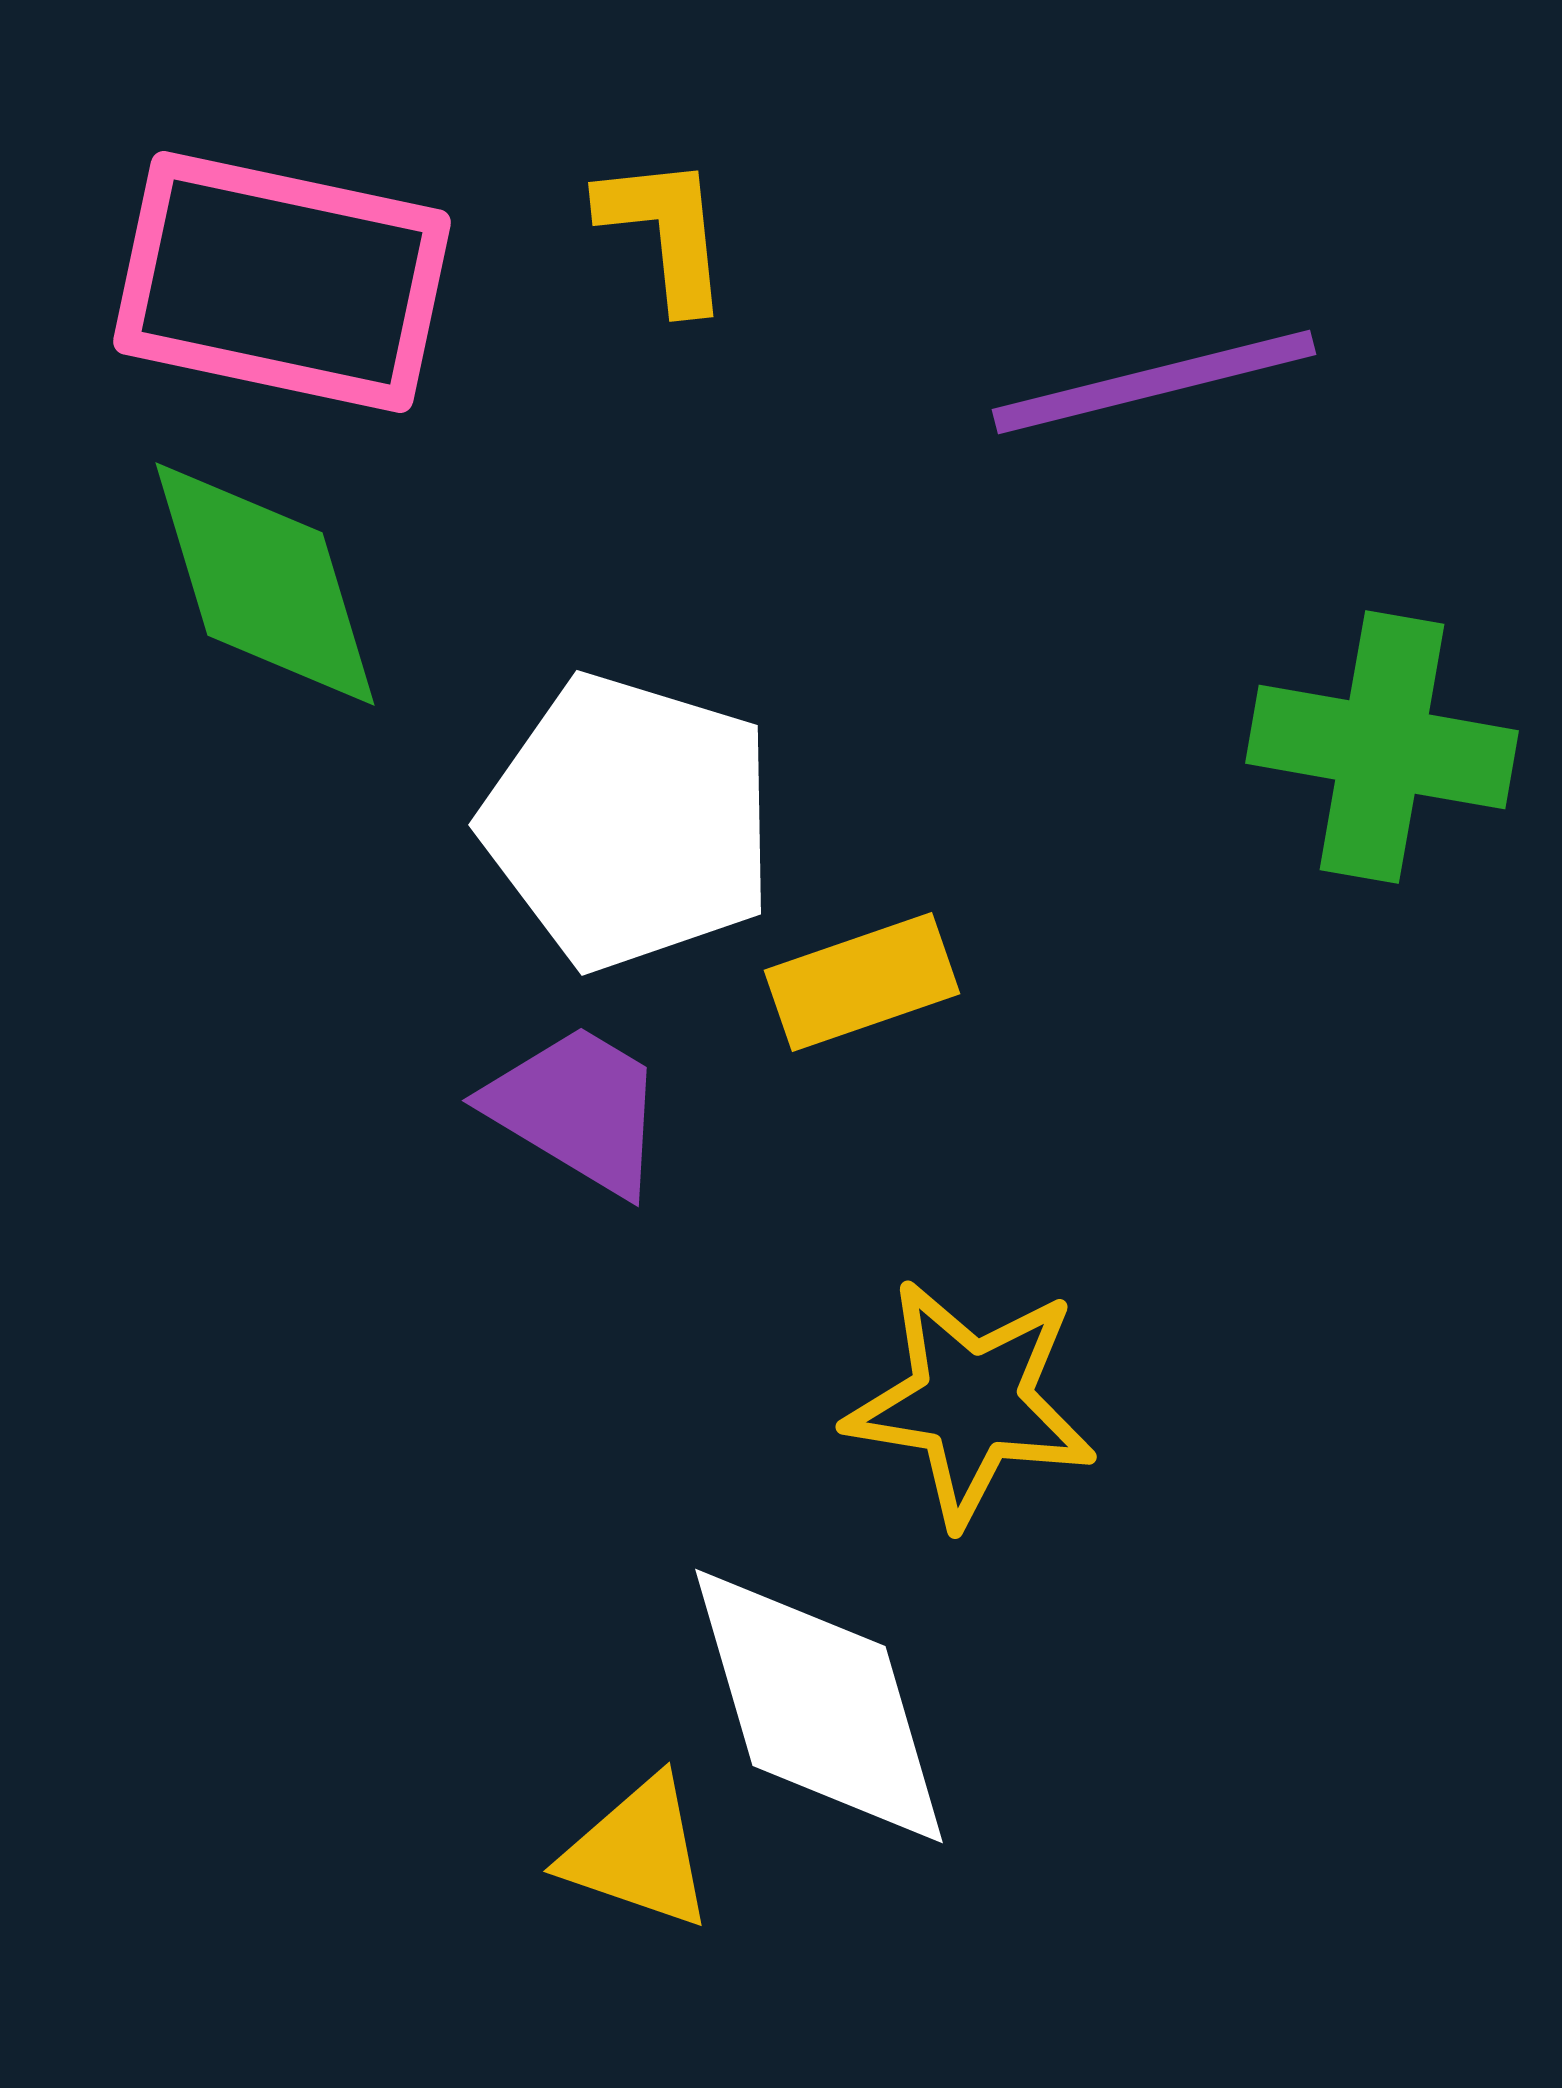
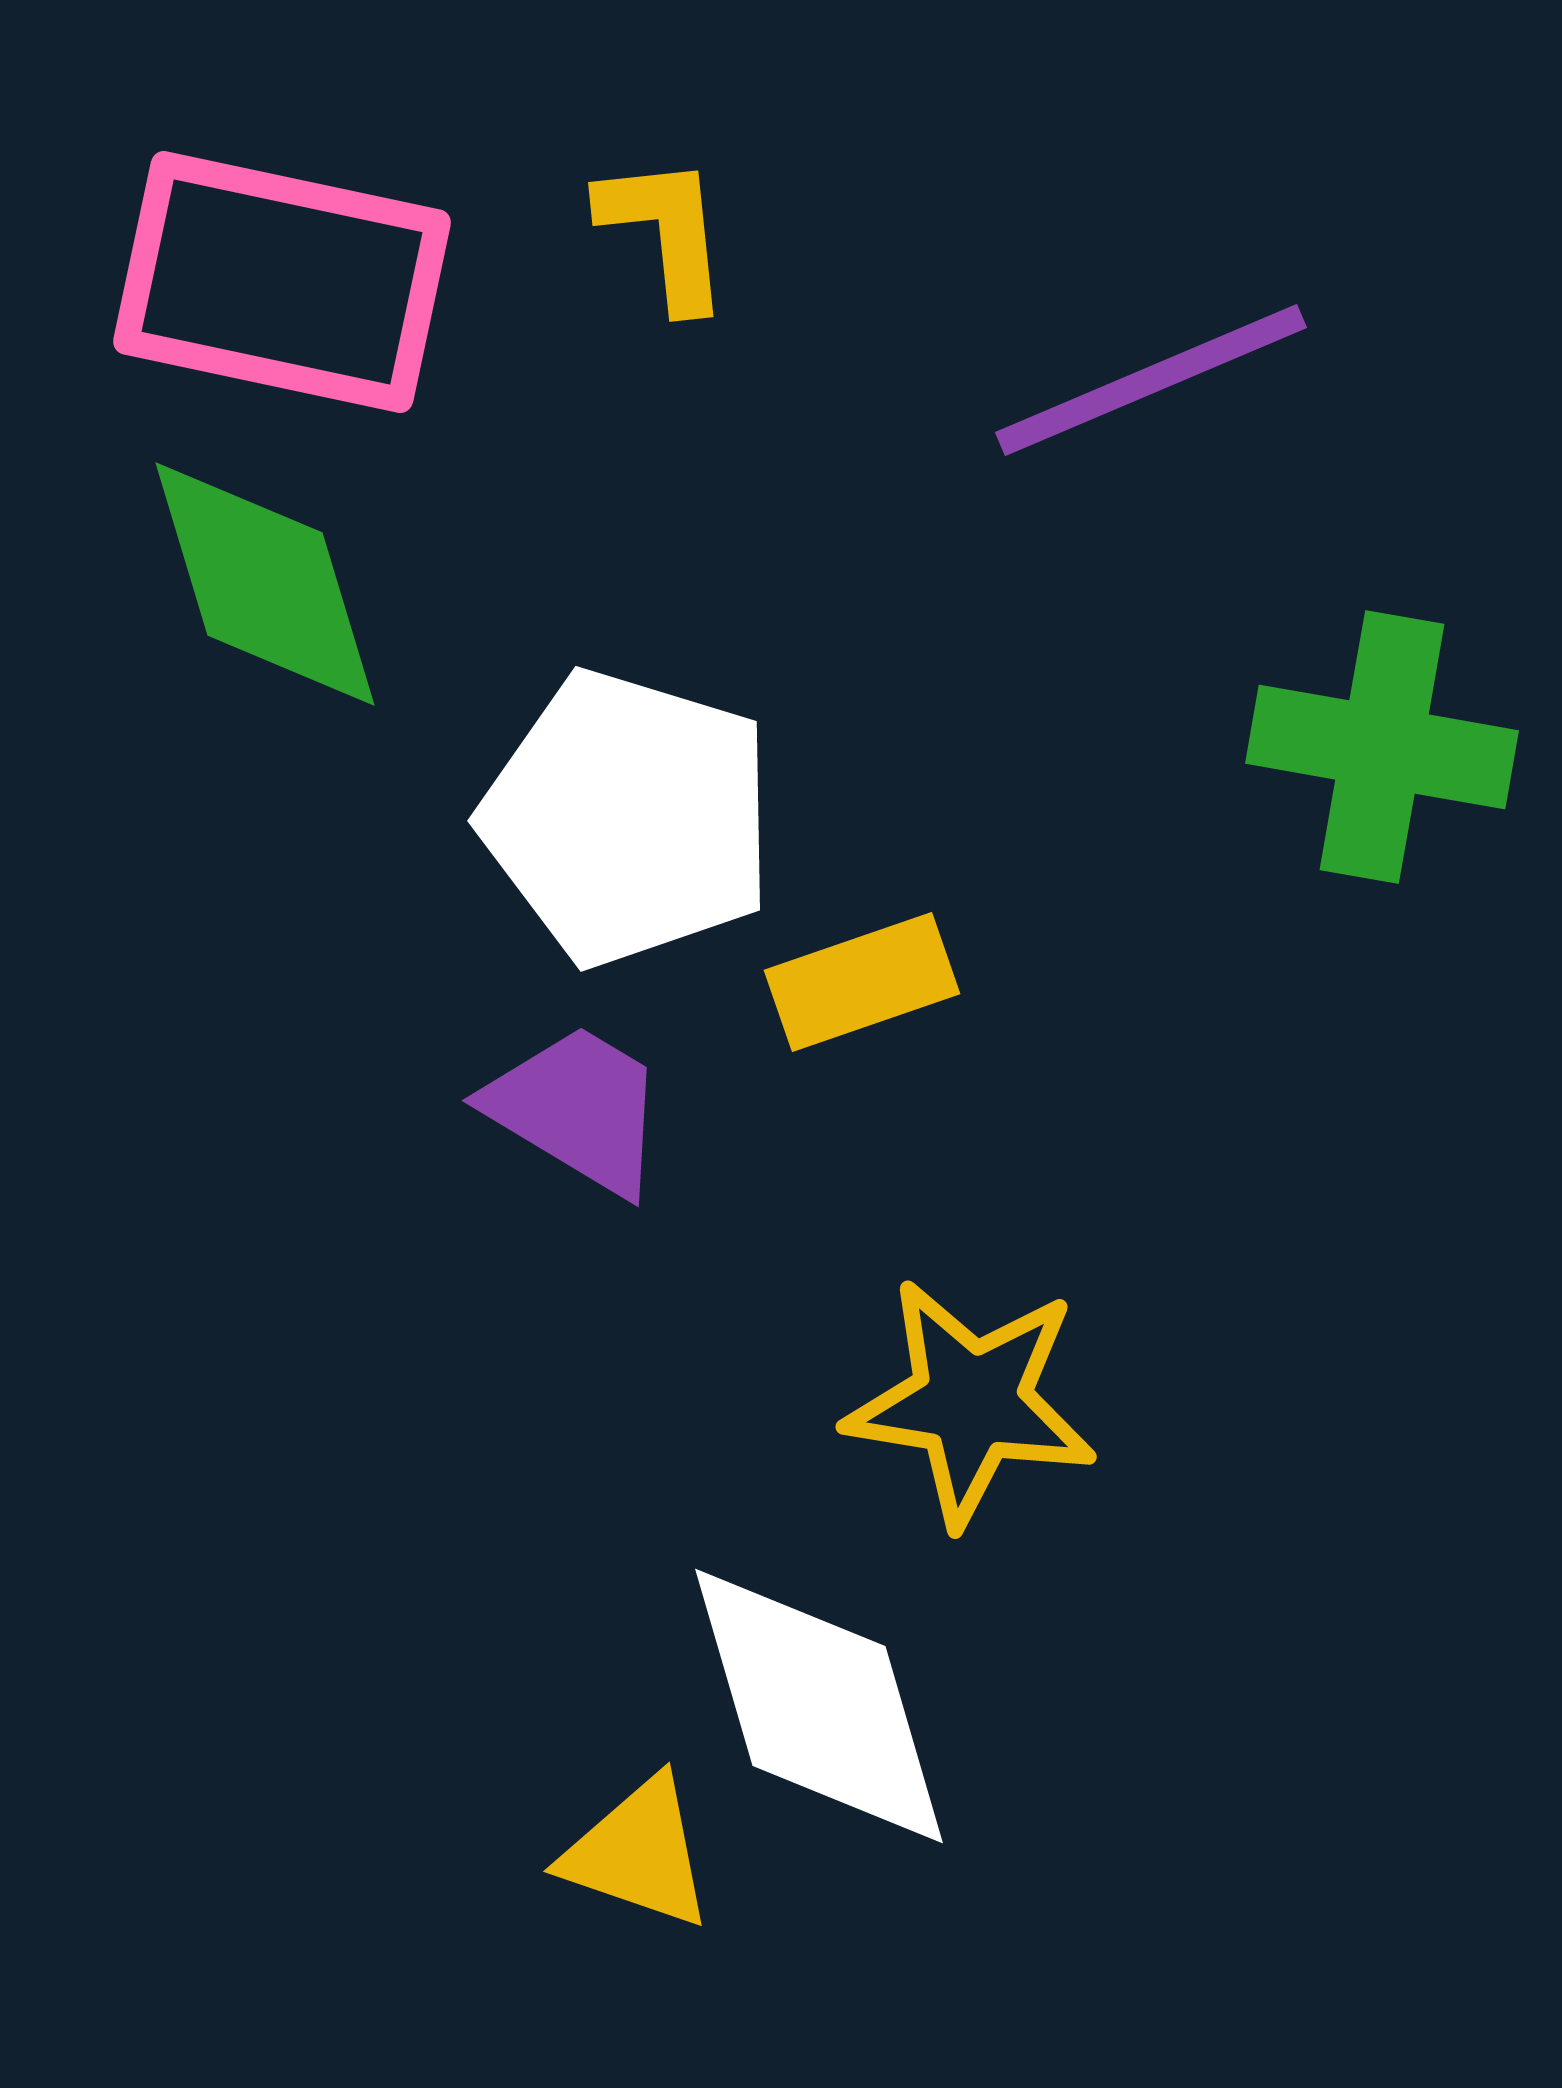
purple line: moved 3 px left, 2 px up; rotated 9 degrees counterclockwise
white pentagon: moved 1 px left, 4 px up
